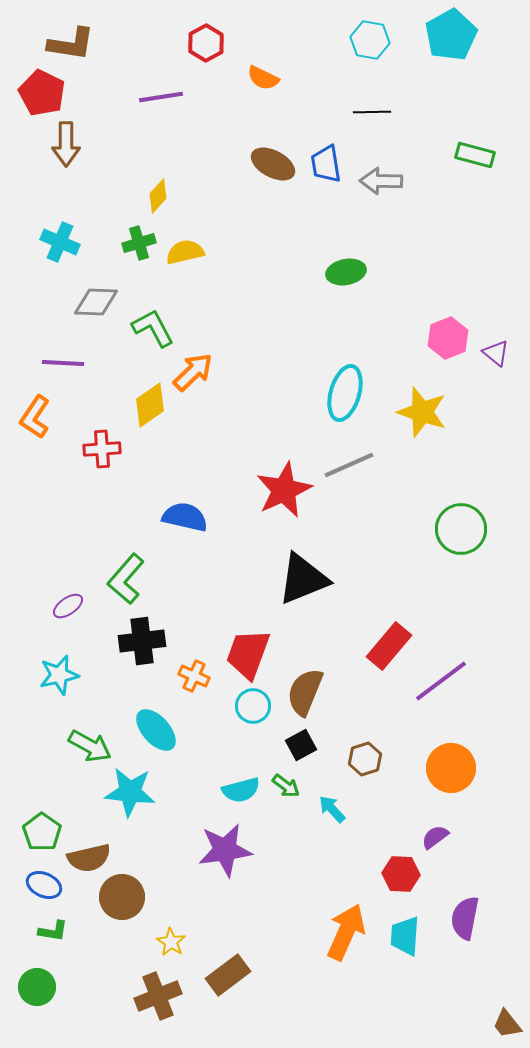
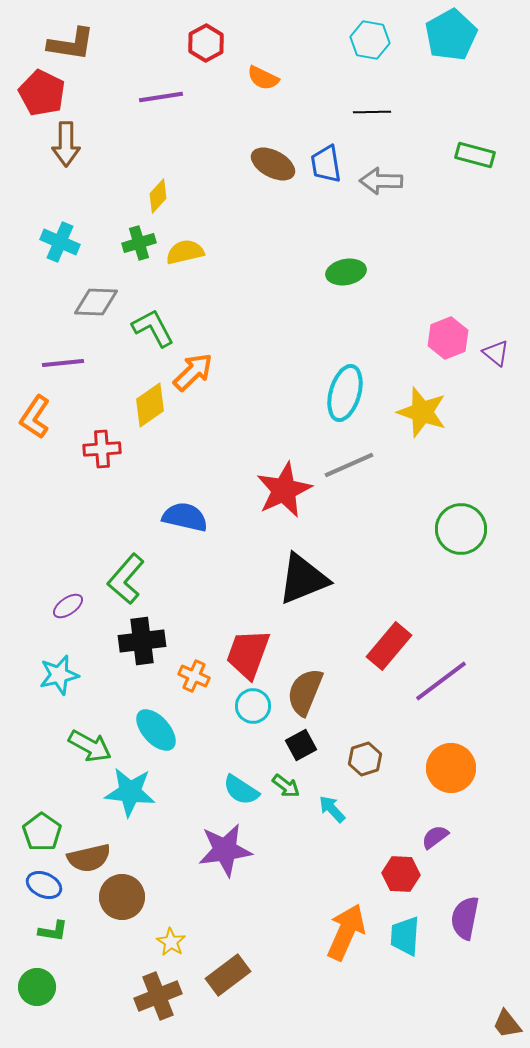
purple line at (63, 363): rotated 9 degrees counterclockwise
cyan semicircle at (241, 790): rotated 48 degrees clockwise
